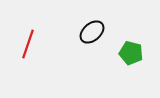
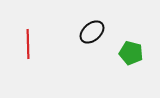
red line: rotated 20 degrees counterclockwise
